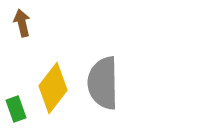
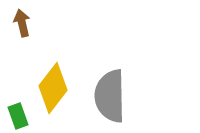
gray semicircle: moved 7 px right, 13 px down
green rectangle: moved 2 px right, 7 px down
